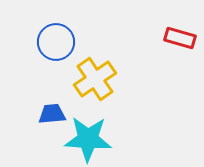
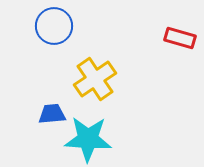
blue circle: moved 2 px left, 16 px up
